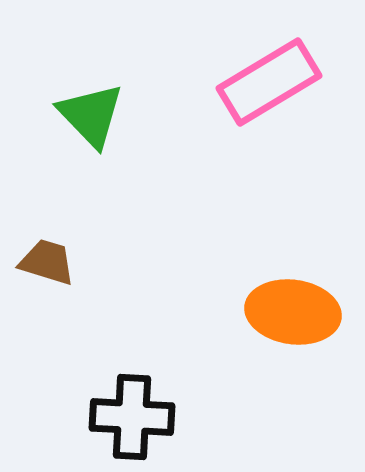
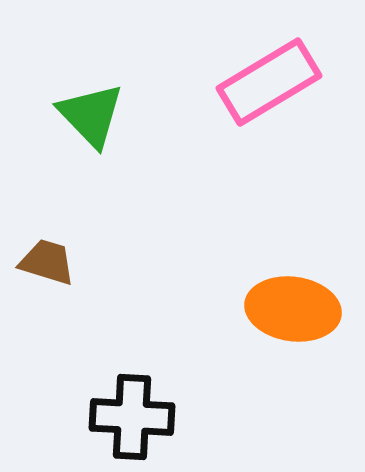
orange ellipse: moved 3 px up
